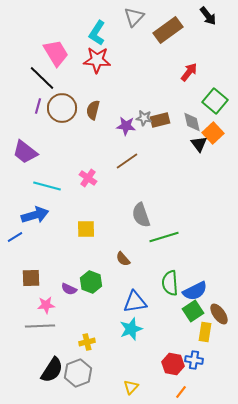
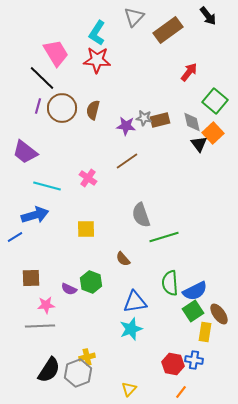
yellow cross at (87, 342): moved 15 px down
black semicircle at (52, 370): moved 3 px left
yellow triangle at (131, 387): moved 2 px left, 2 px down
